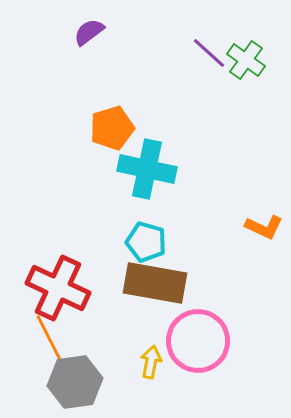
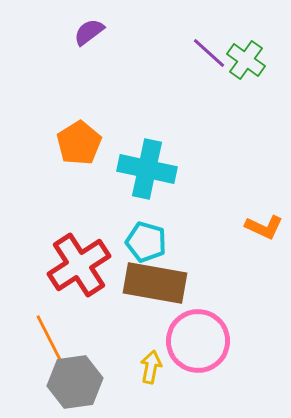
orange pentagon: moved 33 px left, 15 px down; rotated 15 degrees counterclockwise
red cross: moved 21 px right, 23 px up; rotated 32 degrees clockwise
yellow arrow: moved 5 px down
